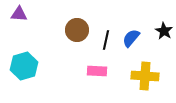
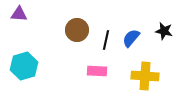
black star: rotated 18 degrees counterclockwise
